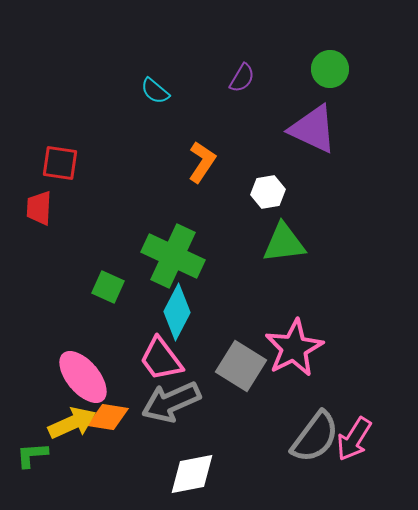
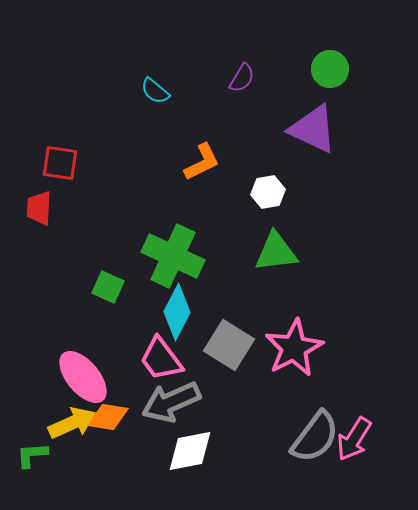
orange L-shape: rotated 30 degrees clockwise
green triangle: moved 8 px left, 9 px down
gray square: moved 12 px left, 21 px up
white diamond: moved 2 px left, 23 px up
